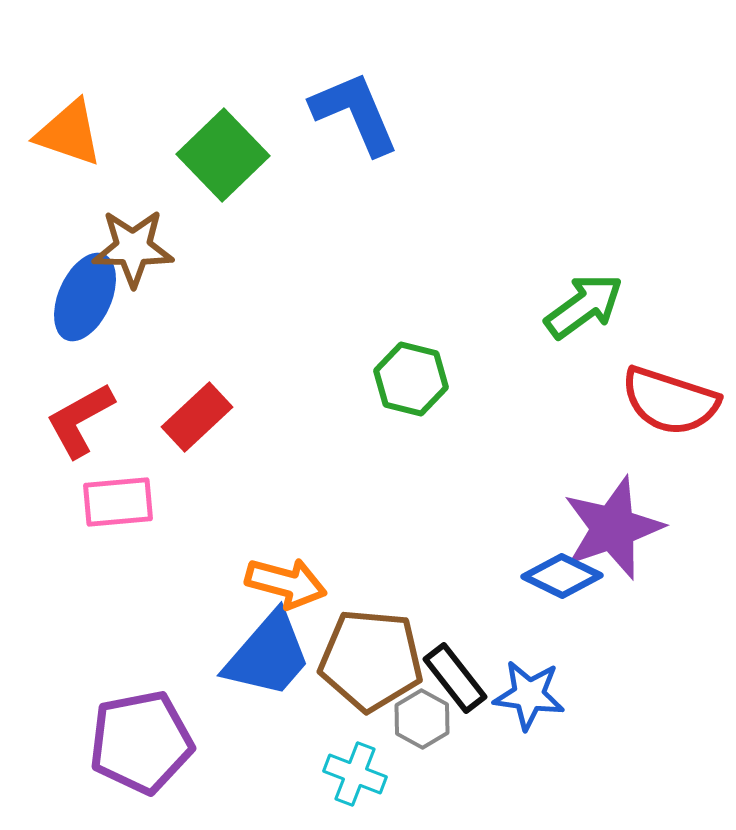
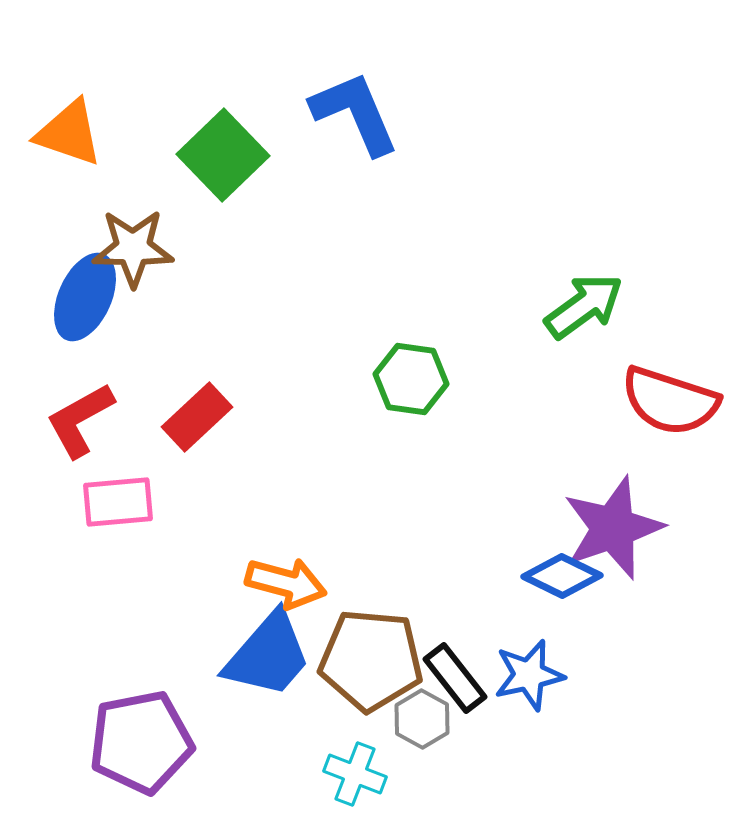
green hexagon: rotated 6 degrees counterclockwise
blue star: moved 20 px up; rotated 20 degrees counterclockwise
